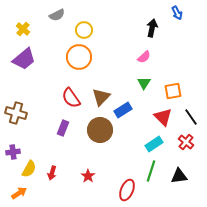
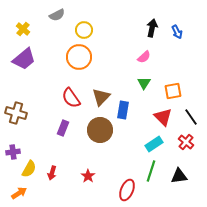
blue arrow: moved 19 px down
blue rectangle: rotated 48 degrees counterclockwise
